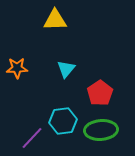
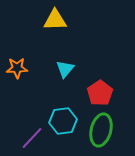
cyan triangle: moved 1 px left
green ellipse: rotated 72 degrees counterclockwise
